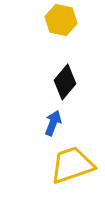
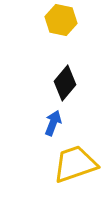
black diamond: moved 1 px down
yellow trapezoid: moved 3 px right, 1 px up
